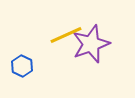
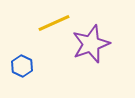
yellow line: moved 12 px left, 12 px up
